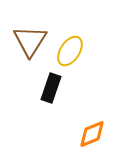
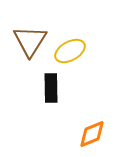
yellow ellipse: rotated 28 degrees clockwise
black rectangle: rotated 20 degrees counterclockwise
